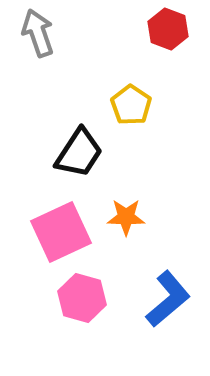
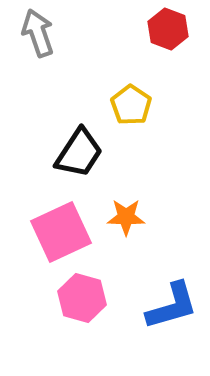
blue L-shape: moved 4 px right, 7 px down; rotated 24 degrees clockwise
